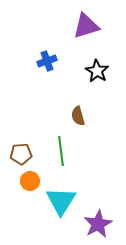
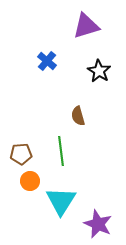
blue cross: rotated 30 degrees counterclockwise
black star: moved 2 px right
purple star: rotated 20 degrees counterclockwise
